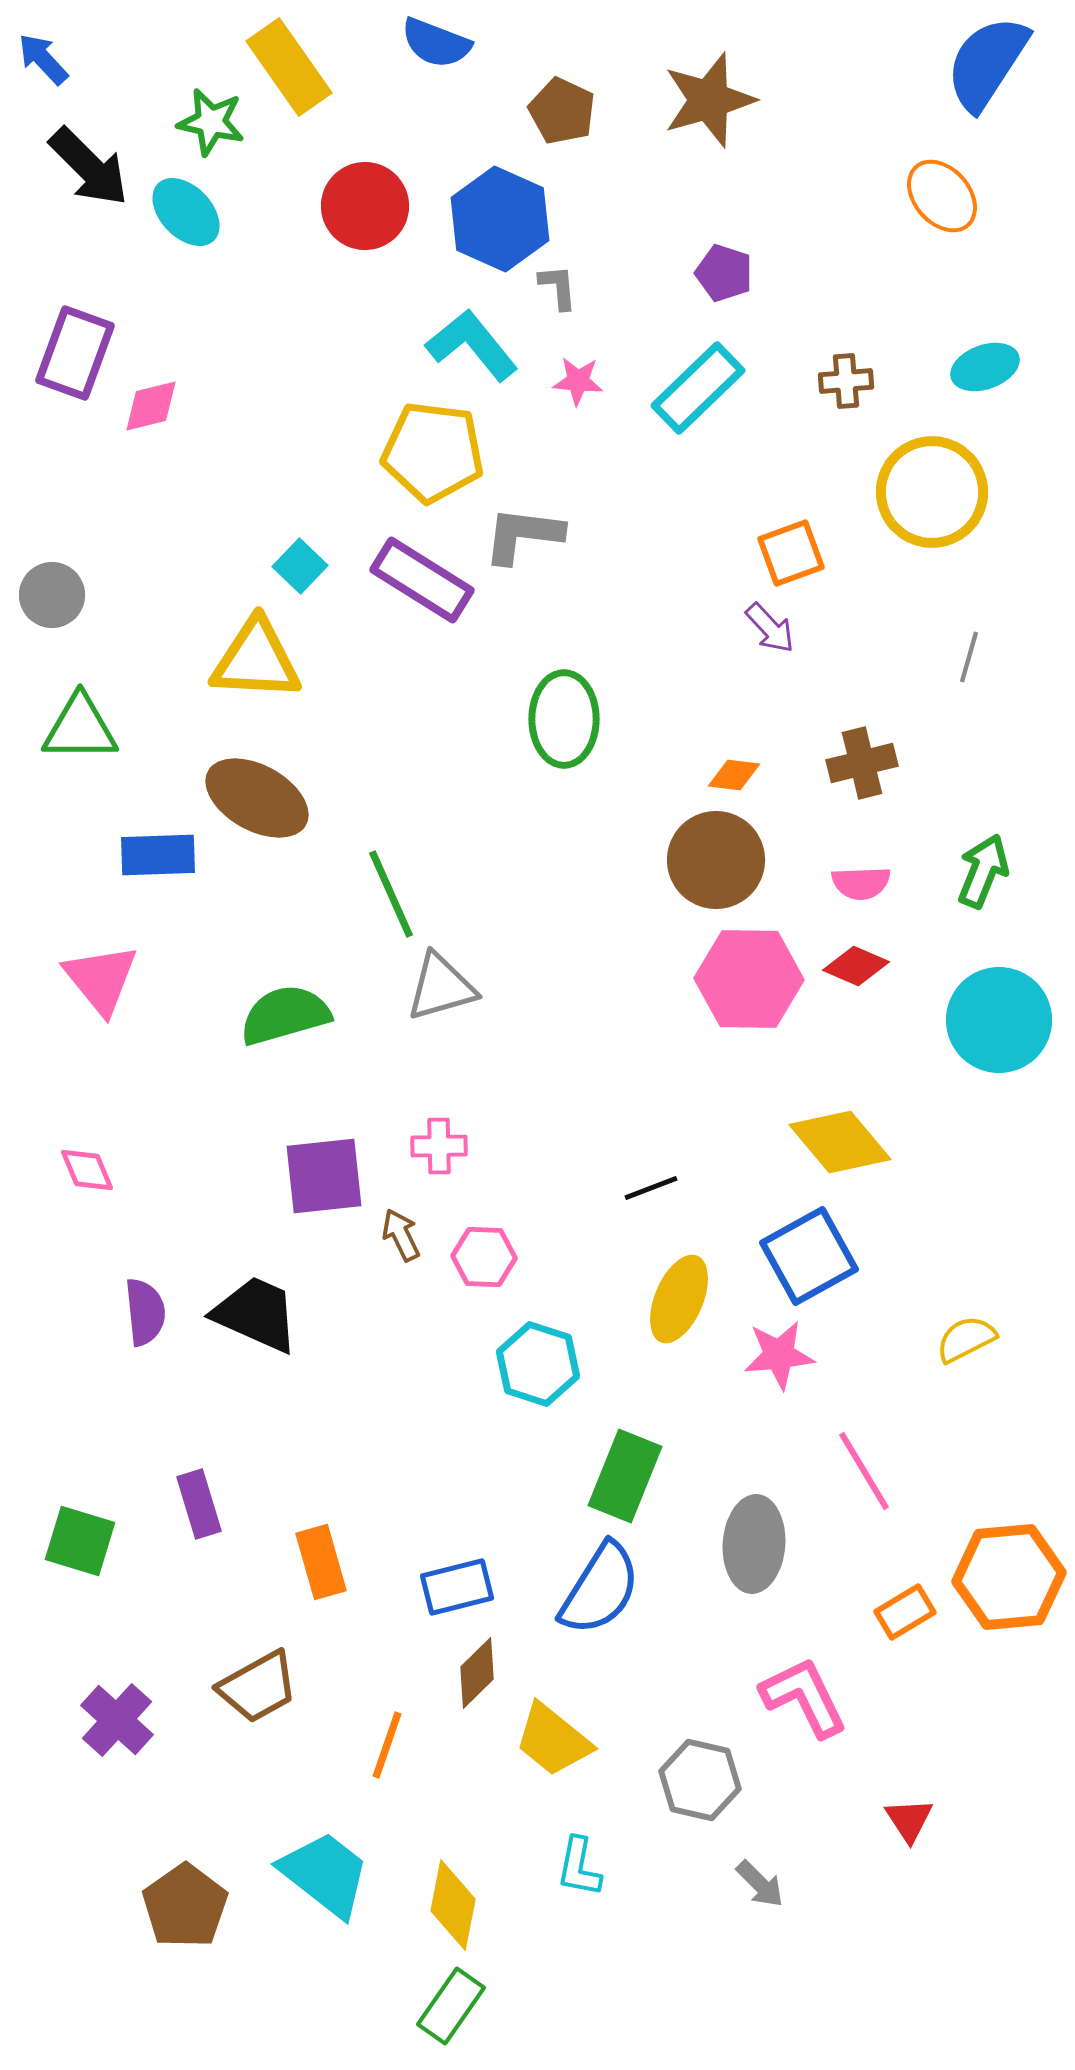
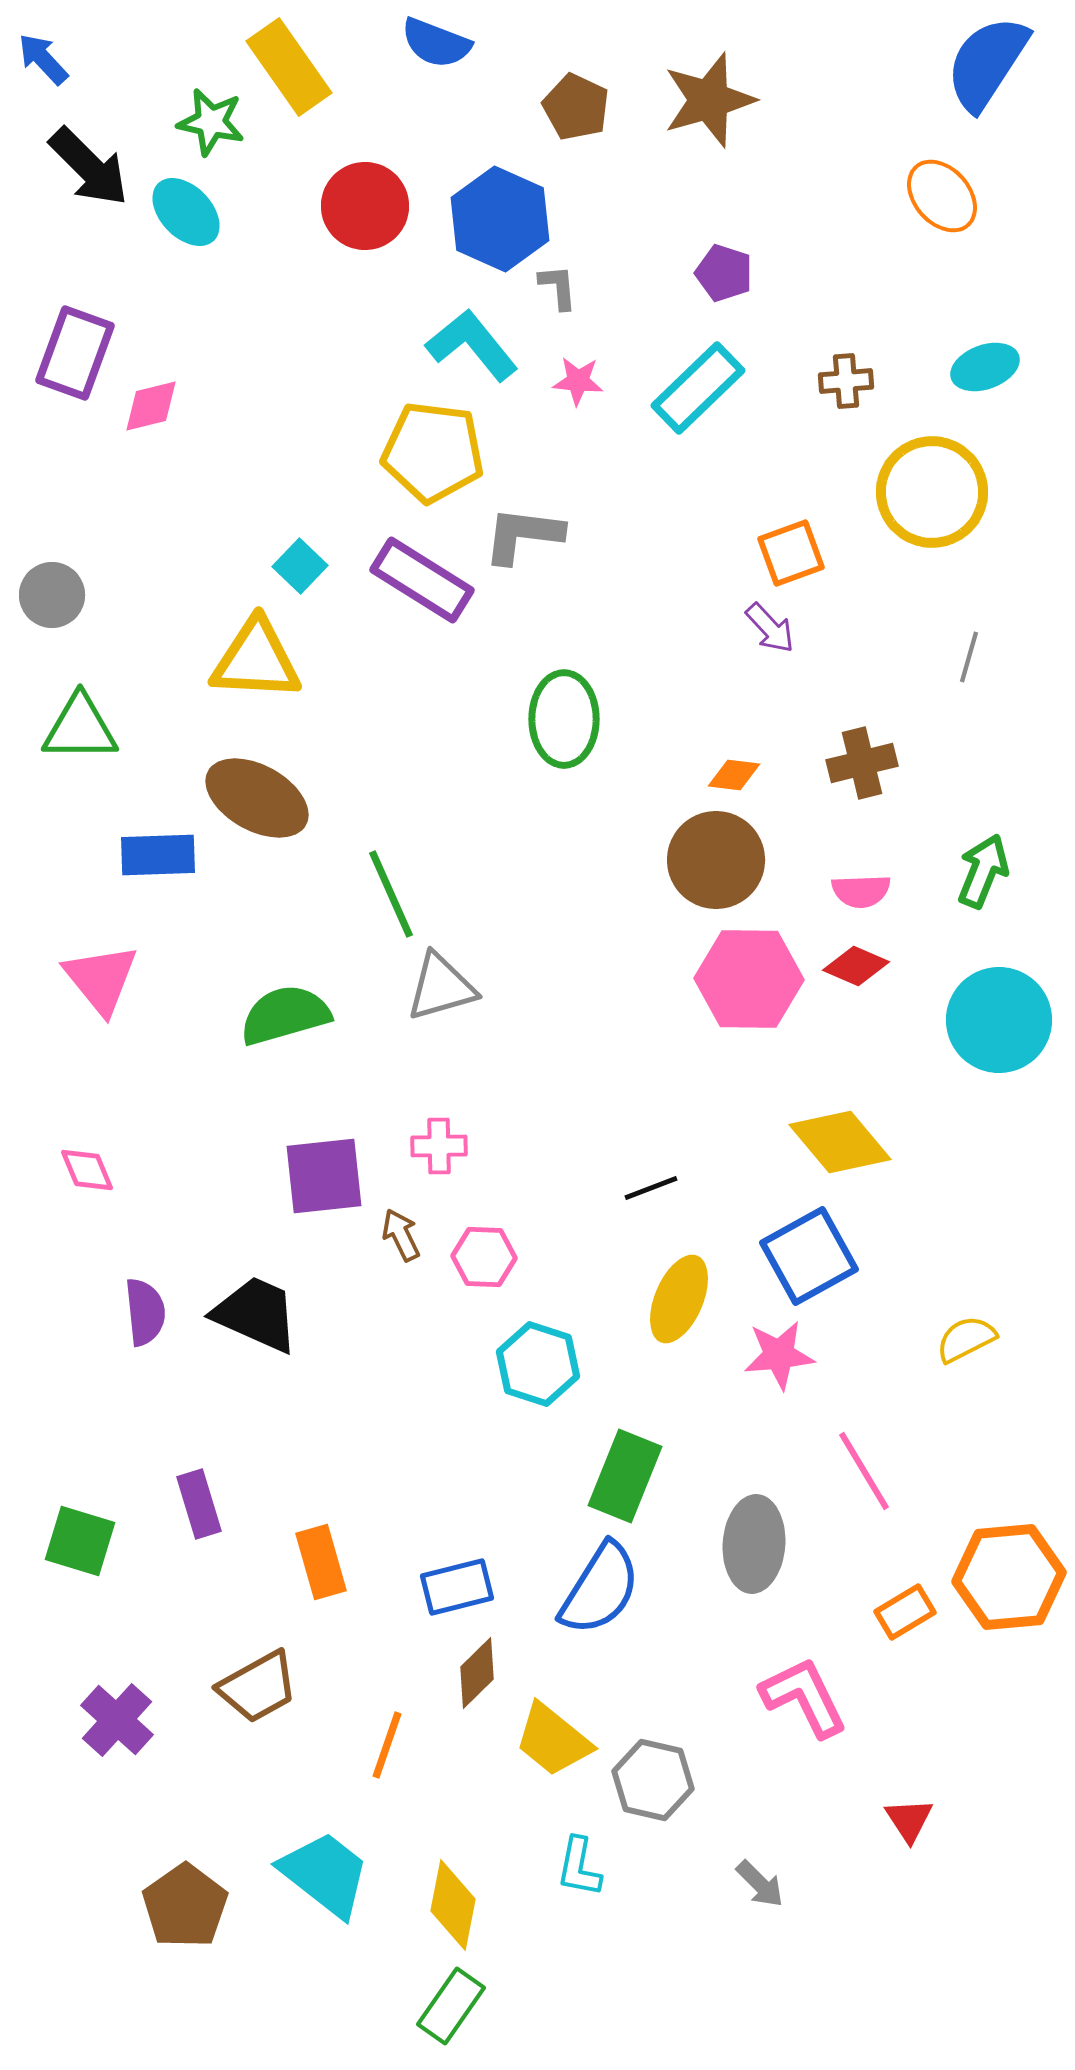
brown pentagon at (562, 111): moved 14 px right, 4 px up
pink semicircle at (861, 883): moved 8 px down
gray hexagon at (700, 1780): moved 47 px left
